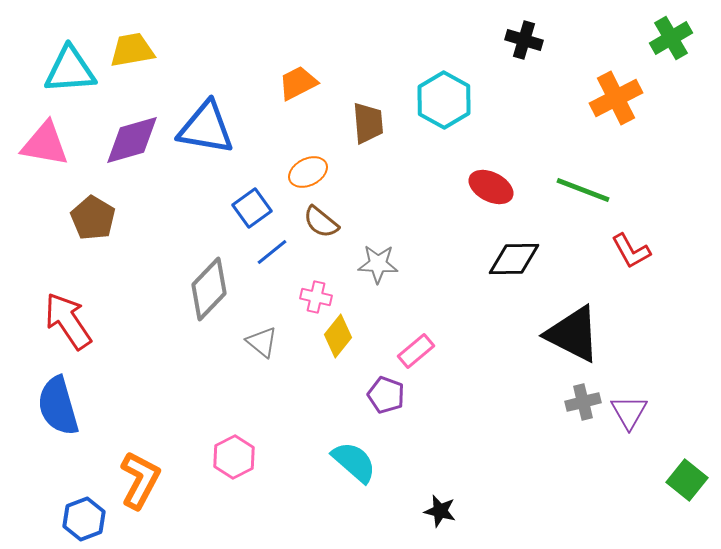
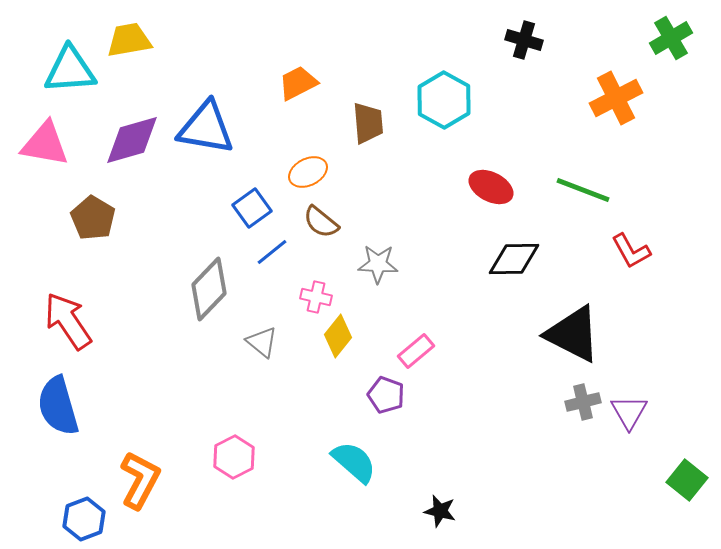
yellow trapezoid: moved 3 px left, 10 px up
